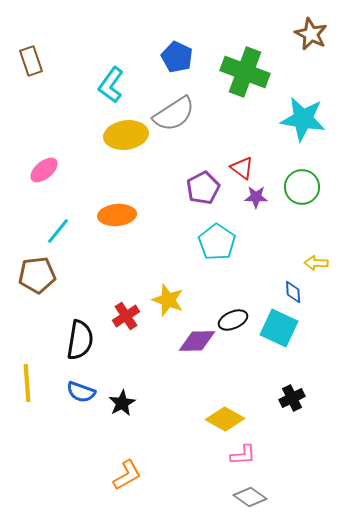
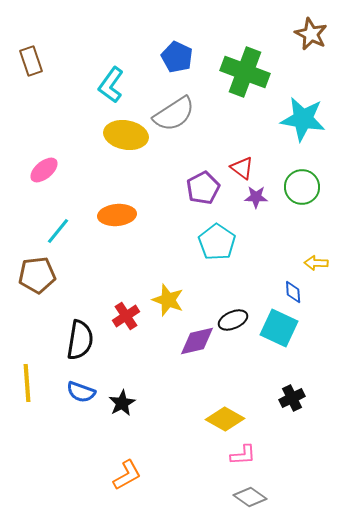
yellow ellipse: rotated 18 degrees clockwise
purple diamond: rotated 12 degrees counterclockwise
